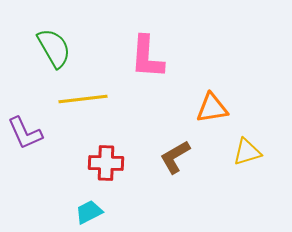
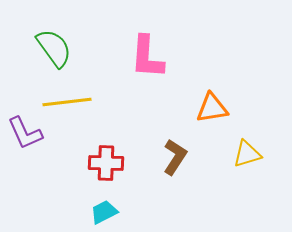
green semicircle: rotated 6 degrees counterclockwise
yellow line: moved 16 px left, 3 px down
yellow triangle: moved 2 px down
brown L-shape: rotated 153 degrees clockwise
cyan trapezoid: moved 15 px right
